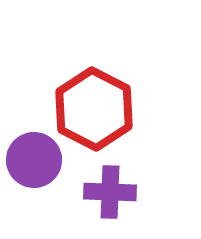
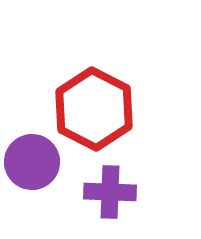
purple circle: moved 2 px left, 2 px down
